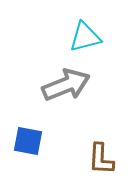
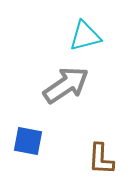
cyan triangle: moved 1 px up
gray arrow: rotated 12 degrees counterclockwise
